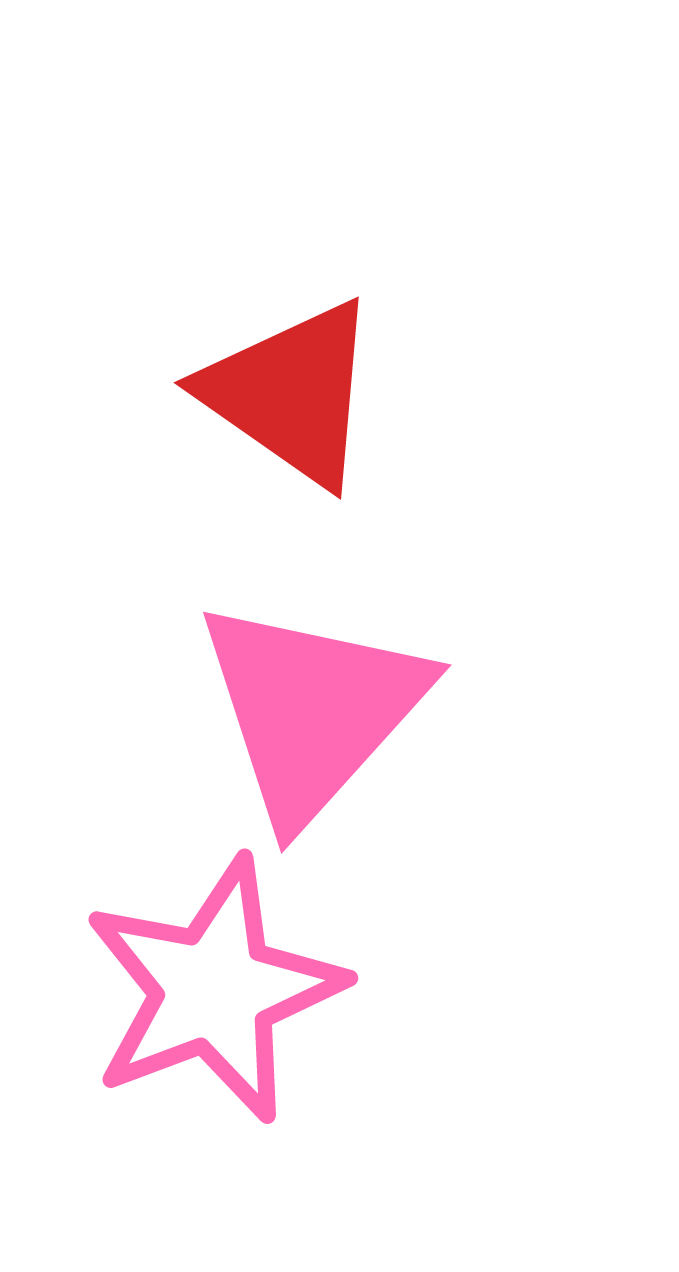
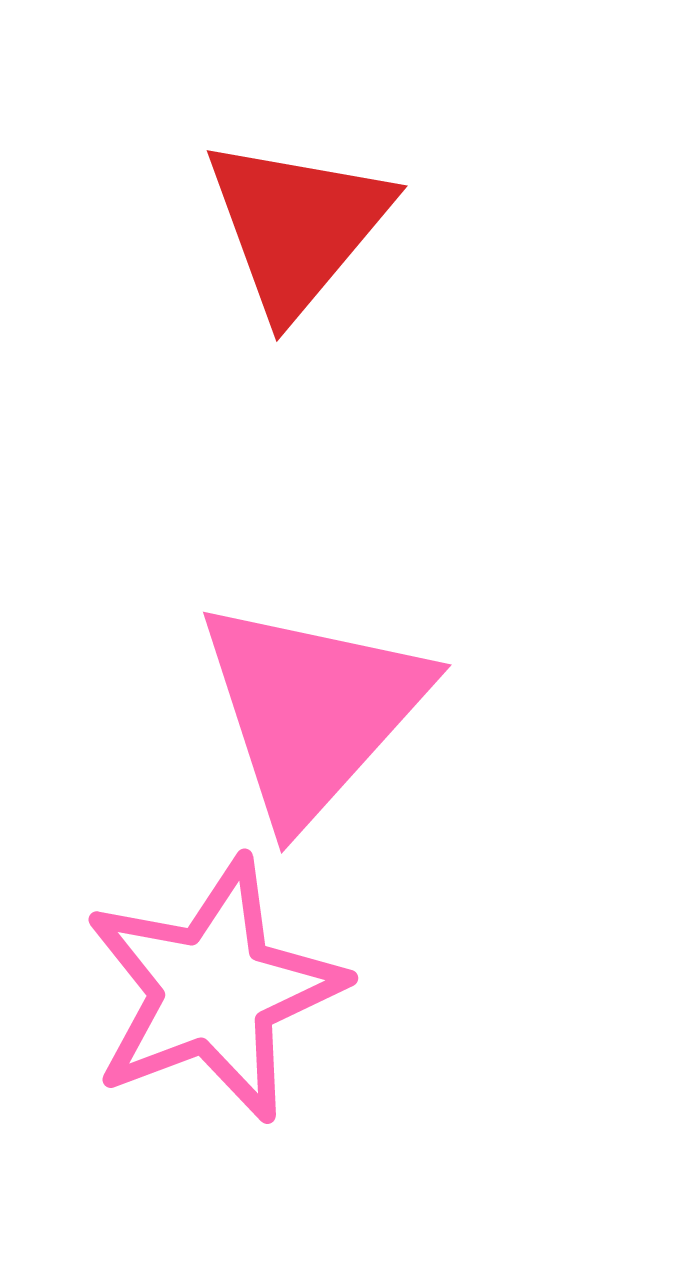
red triangle: moved 6 px right, 167 px up; rotated 35 degrees clockwise
